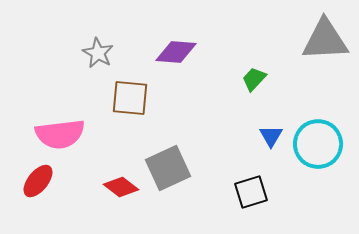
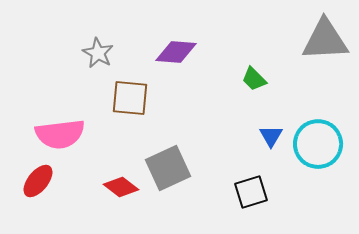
green trapezoid: rotated 88 degrees counterclockwise
